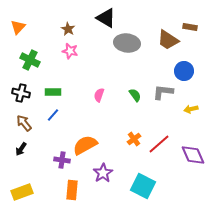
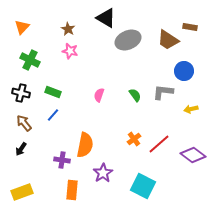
orange triangle: moved 4 px right
gray ellipse: moved 1 px right, 3 px up; rotated 30 degrees counterclockwise
green rectangle: rotated 21 degrees clockwise
orange semicircle: rotated 130 degrees clockwise
purple diamond: rotated 30 degrees counterclockwise
